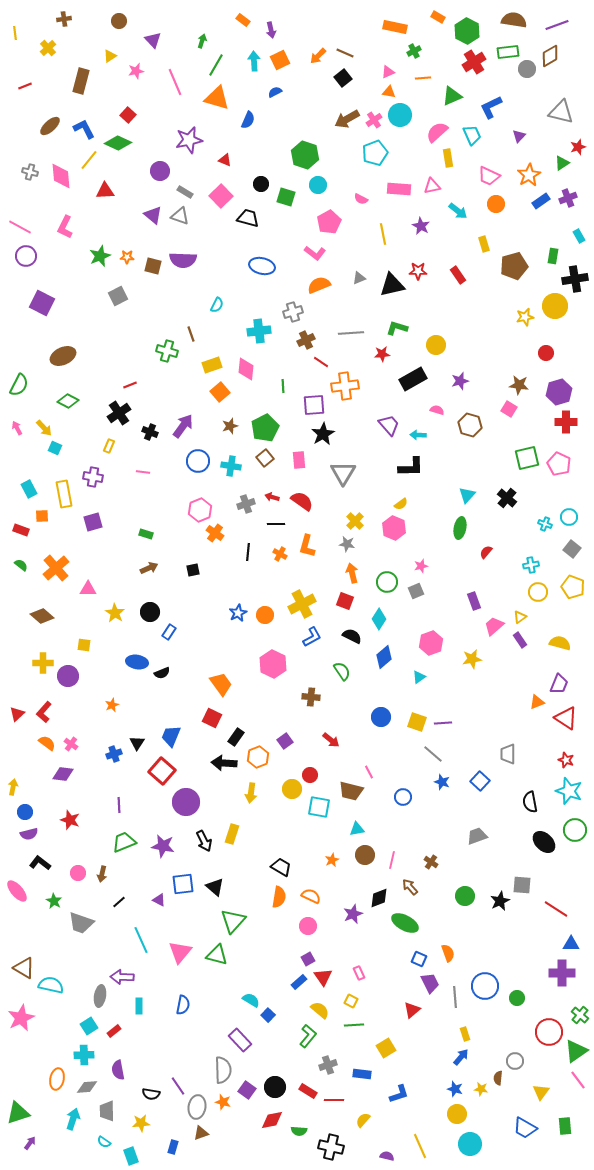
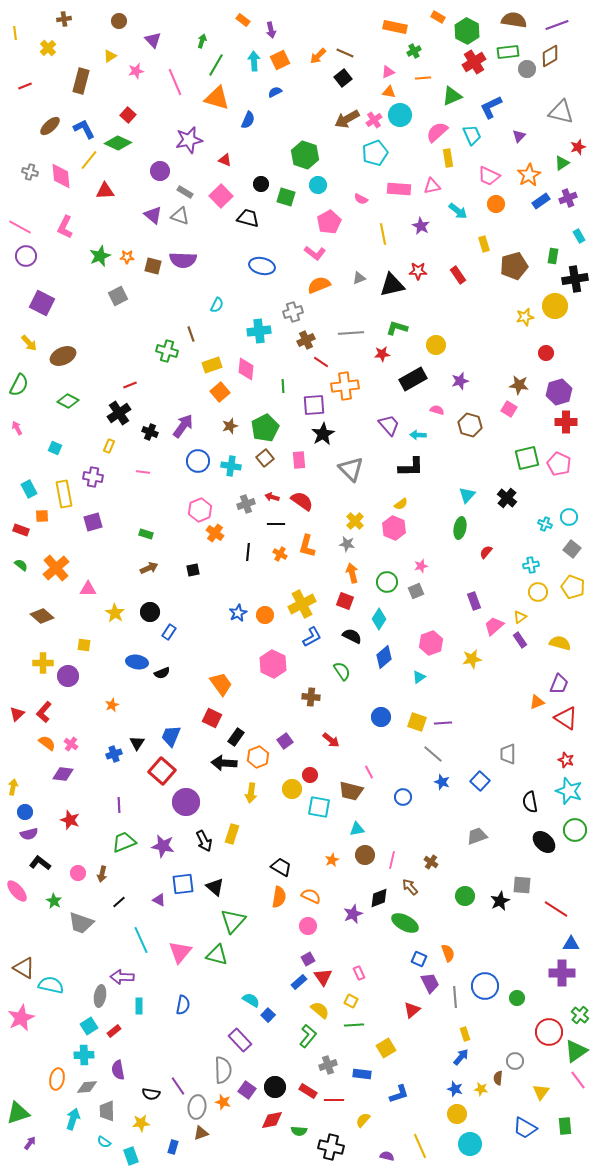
yellow arrow at (44, 428): moved 15 px left, 85 px up
gray triangle at (343, 473): moved 8 px right, 4 px up; rotated 16 degrees counterclockwise
